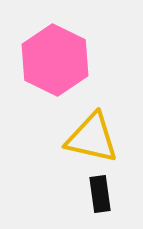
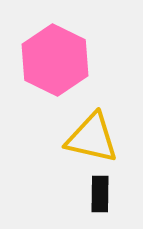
black rectangle: rotated 9 degrees clockwise
